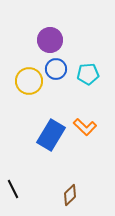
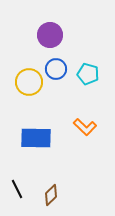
purple circle: moved 5 px up
cyan pentagon: rotated 20 degrees clockwise
yellow circle: moved 1 px down
blue rectangle: moved 15 px left, 3 px down; rotated 60 degrees clockwise
black line: moved 4 px right
brown diamond: moved 19 px left
